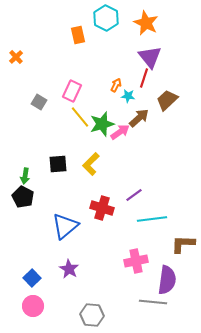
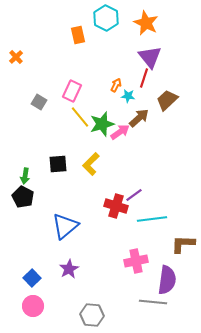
red cross: moved 14 px right, 2 px up
purple star: rotated 12 degrees clockwise
